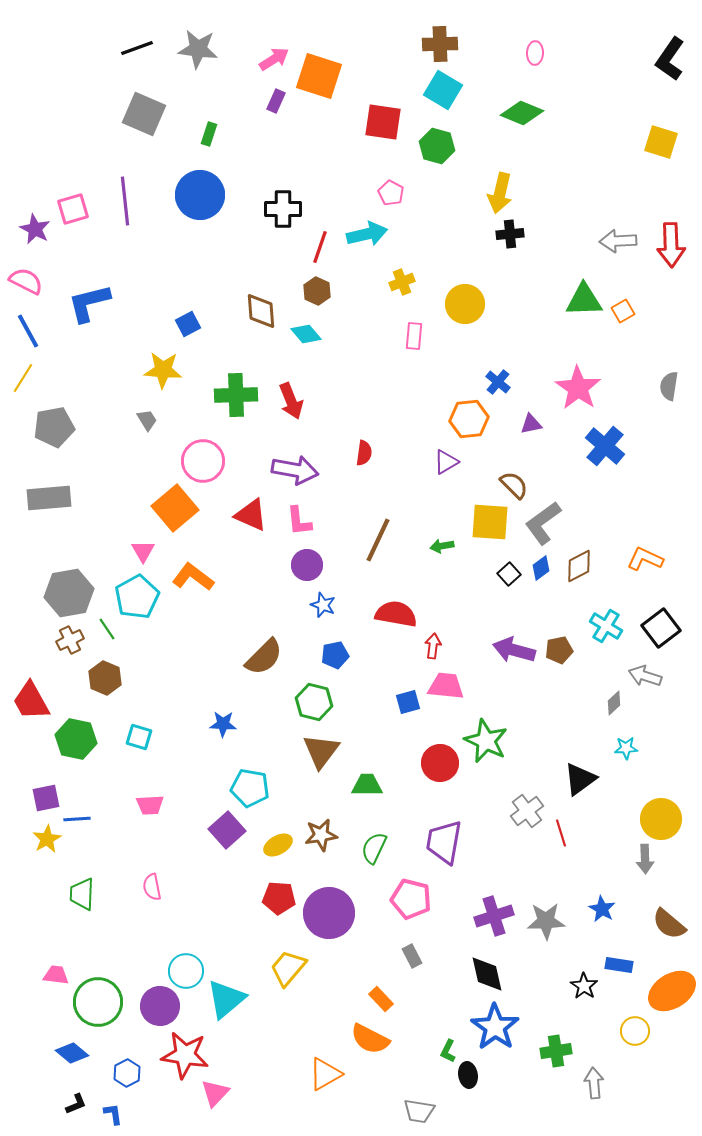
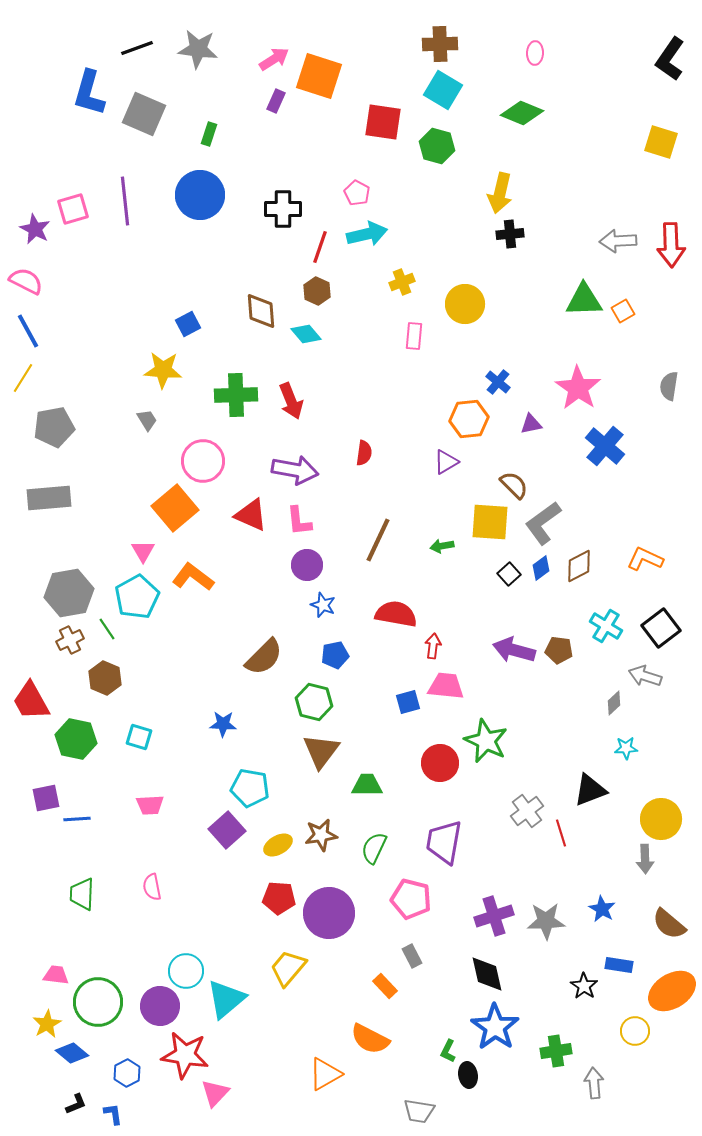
pink pentagon at (391, 193): moved 34 px left
blue L-shape at (89, 303): moved 210 px up; rotated 60 degrees counterclockwise
brown pentagon at (559, 650): rotated 20 degrees clockwise
black triangle at (580, 779): moved 10 px right, 11 px down; rotated 15 degrees clockwise
yellow star at (47, 839): moved 185 px down
orange rectangle at (381, 999): moved 4 px right, 13 px up
